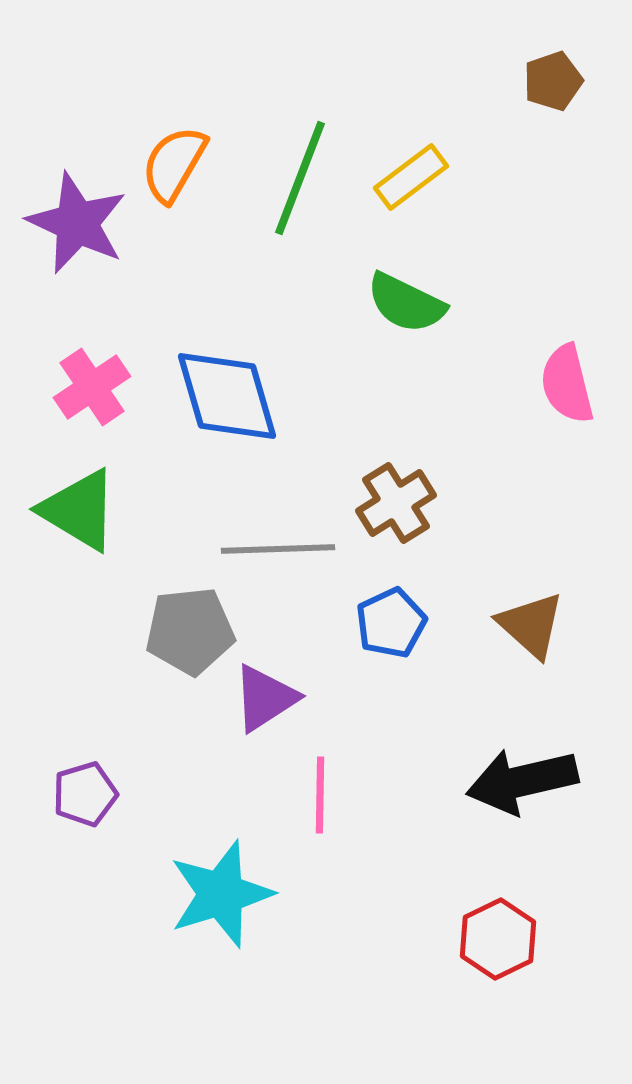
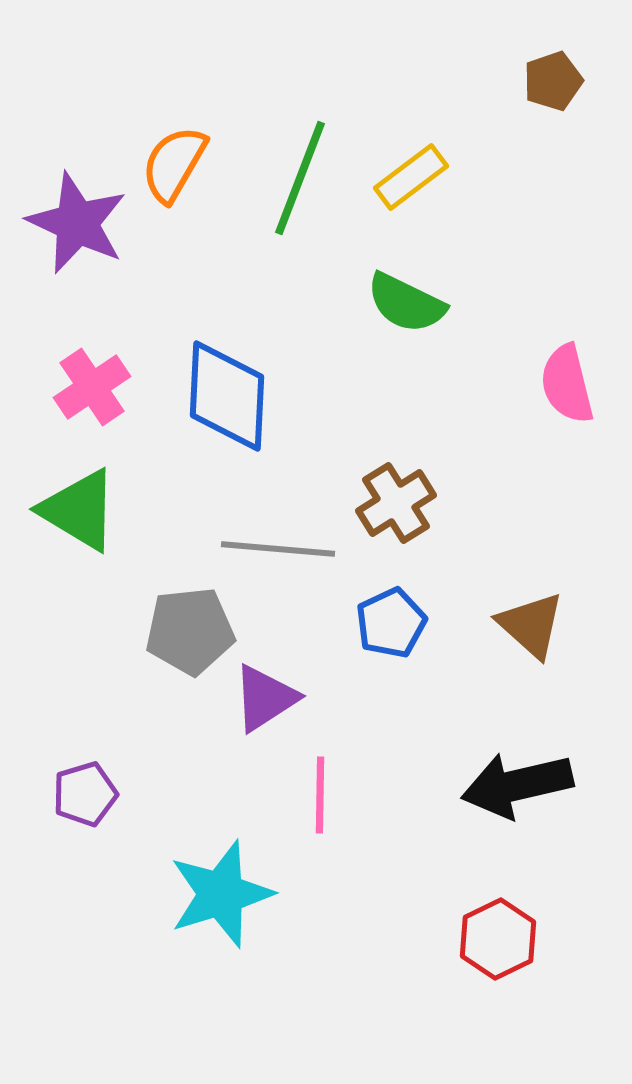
blue diamond: rotated 19 degrees clockwise
gray line: rotated 7 degrees clockwise
black arrow: moved 5 px left, 4 px down
